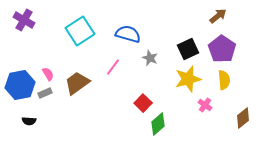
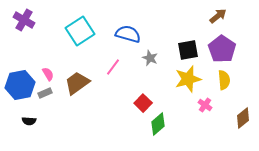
black square: moved 1 px down; rotated 15 degrees clockwise
